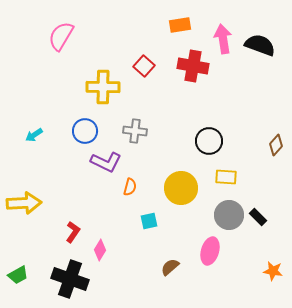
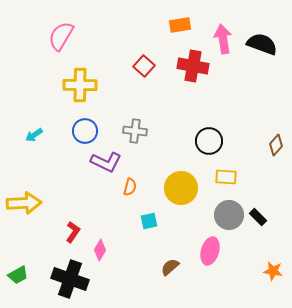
black semicircle: moved 2 px right, 1 px up
yellow cross: moved 23 px left, 2 px up
